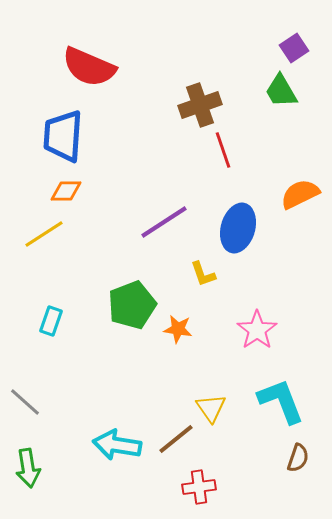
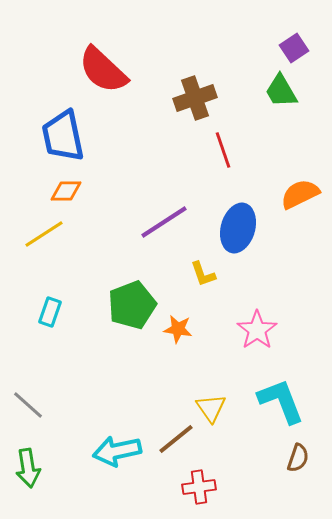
red semicircle: moved 14 px right, 3 px down; rotated 20 degrees clockwise
brown cross: moved 5 px left, 7 px up
blue trapezoid: rotated 16 degrees counterclockwise
cyan rectangle: moved 1 px left, 9 px up
gray line: moved 3 px right, 3 px down
cyan arrow: moved 6 px down; rotated 21 degrees counterclockwise
